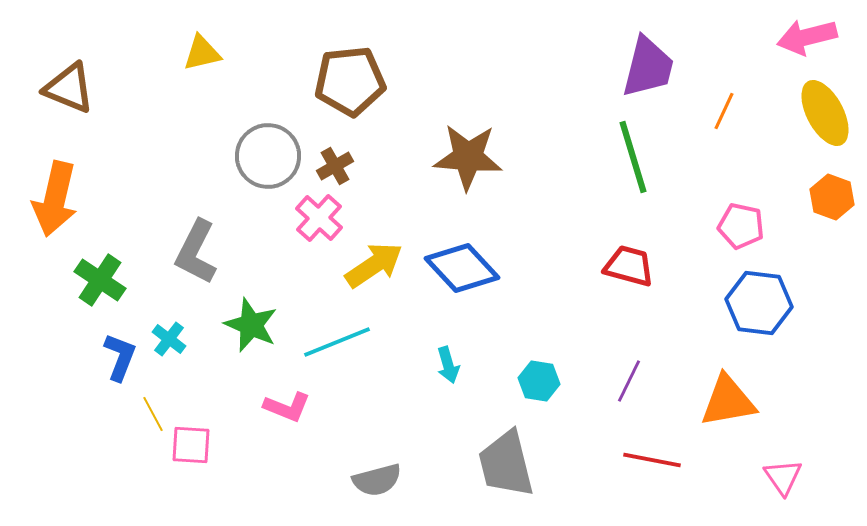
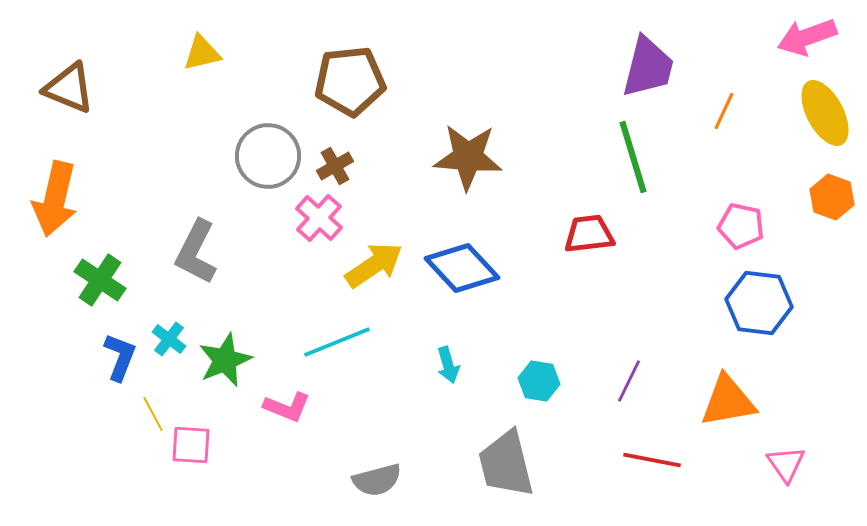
pink arrow: rotated 6 degrees counterclockwise
red trapezoid: moved 40 px left, 32 px up; rotated 22 degrees counterclockwise
green star: moved 26 px left, 35 px down; rotated 26 degrees clockwise
pink triangle: moved 3 px right, 13 px up
